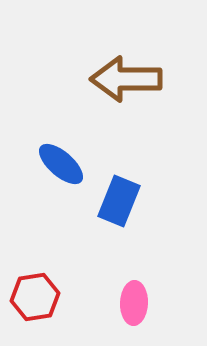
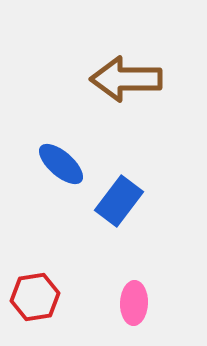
blue rectangle: rotated 15 degrees clockwise
